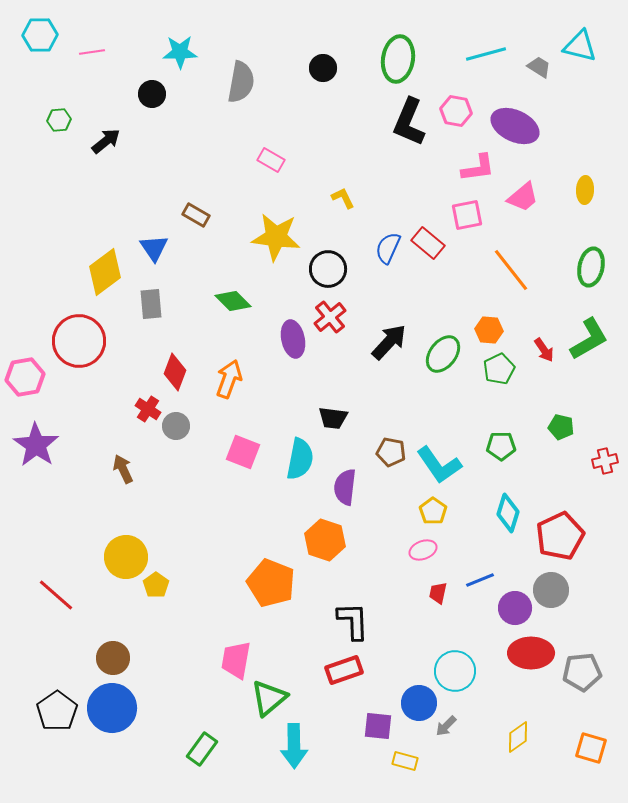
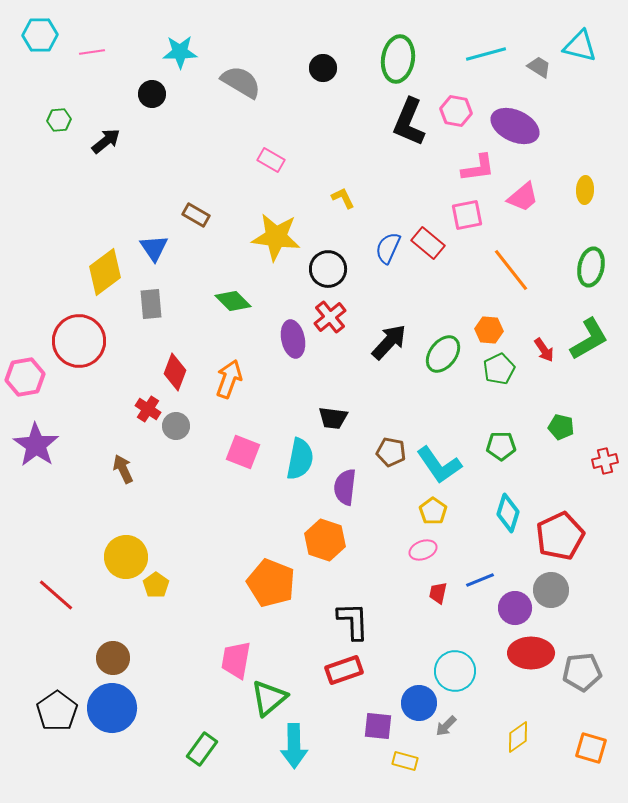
gray semicircle at (241, 82): rotated 69 degrees counterclockwise
